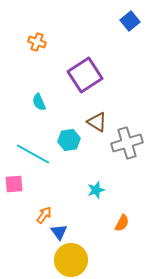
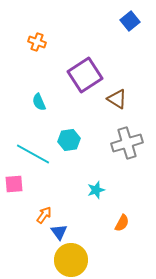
brown triangle: moved 20 px right, 23 px up
